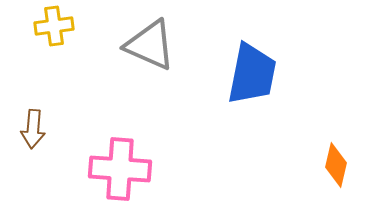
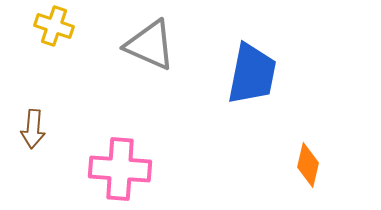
yellow cross: rotated 27 degrees clockwise
orange diamond: moved 28 px left
